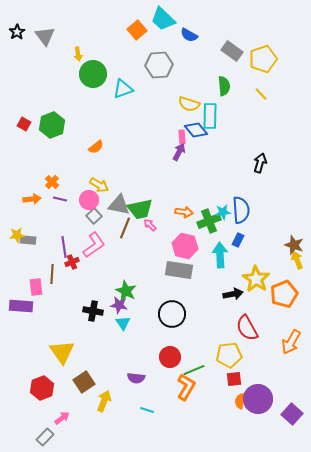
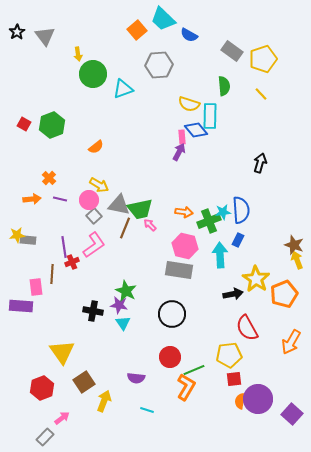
orange cross at (52, 182): moved 3 px left, 4 px up
